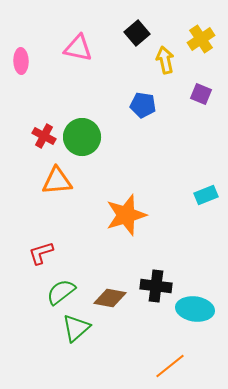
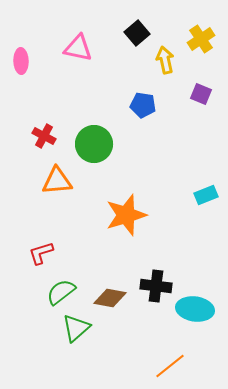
green circle: moved 12 px right, 7 px down
